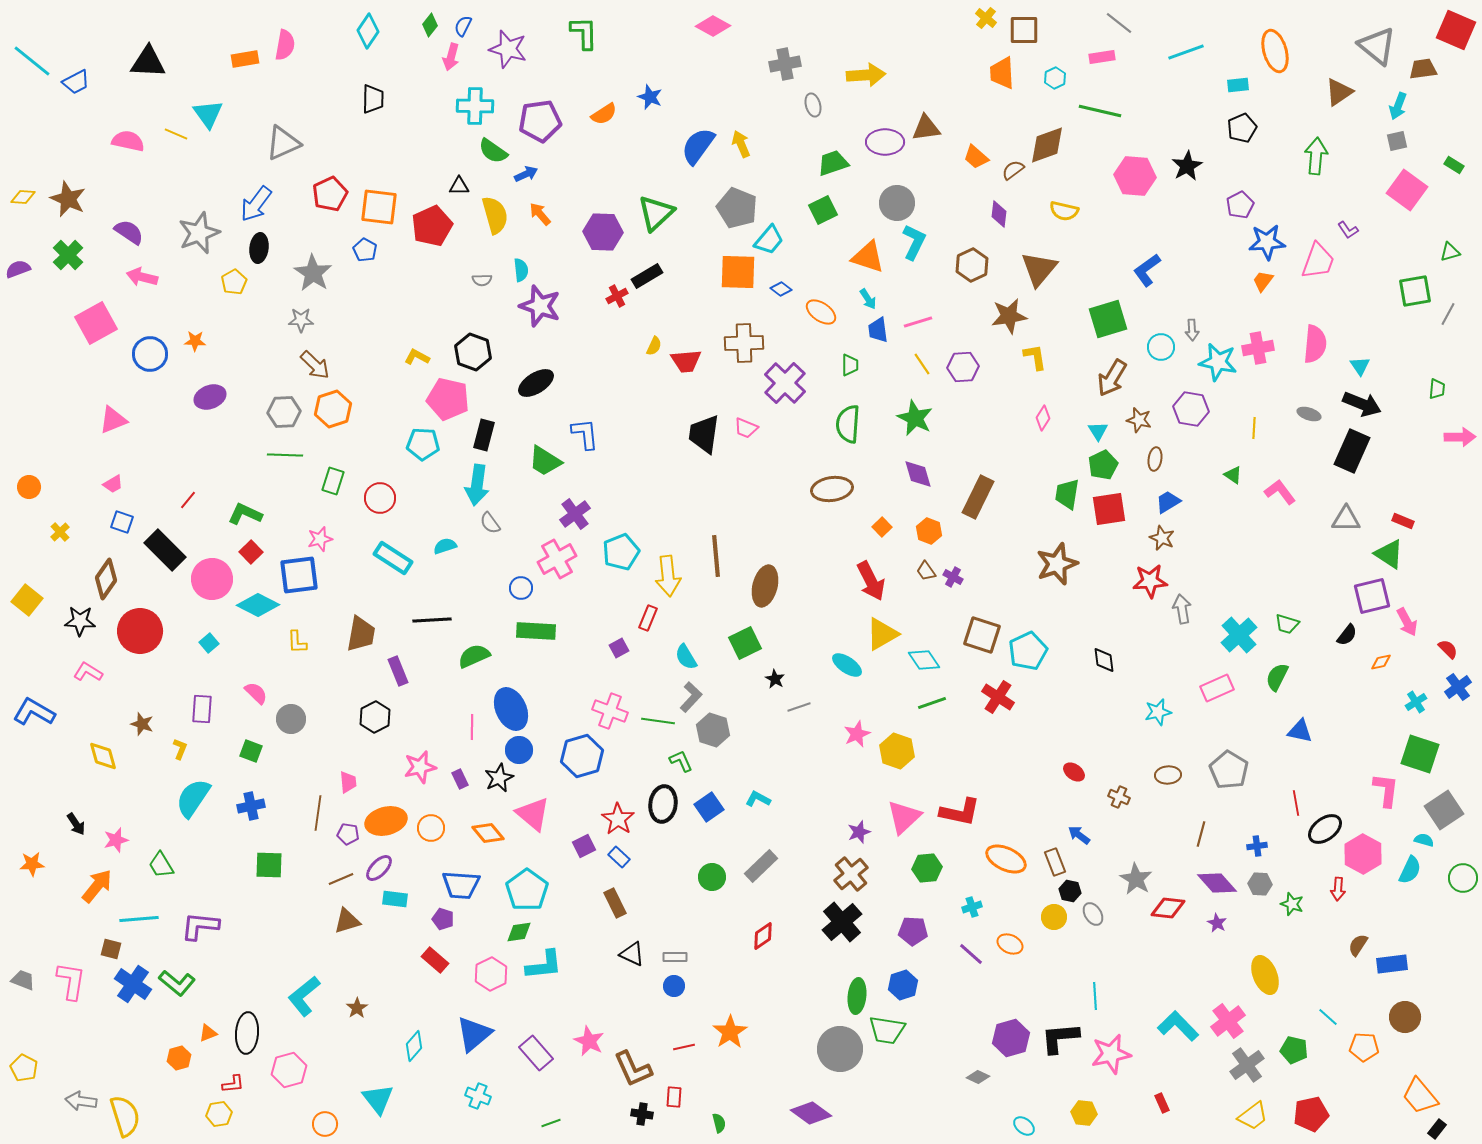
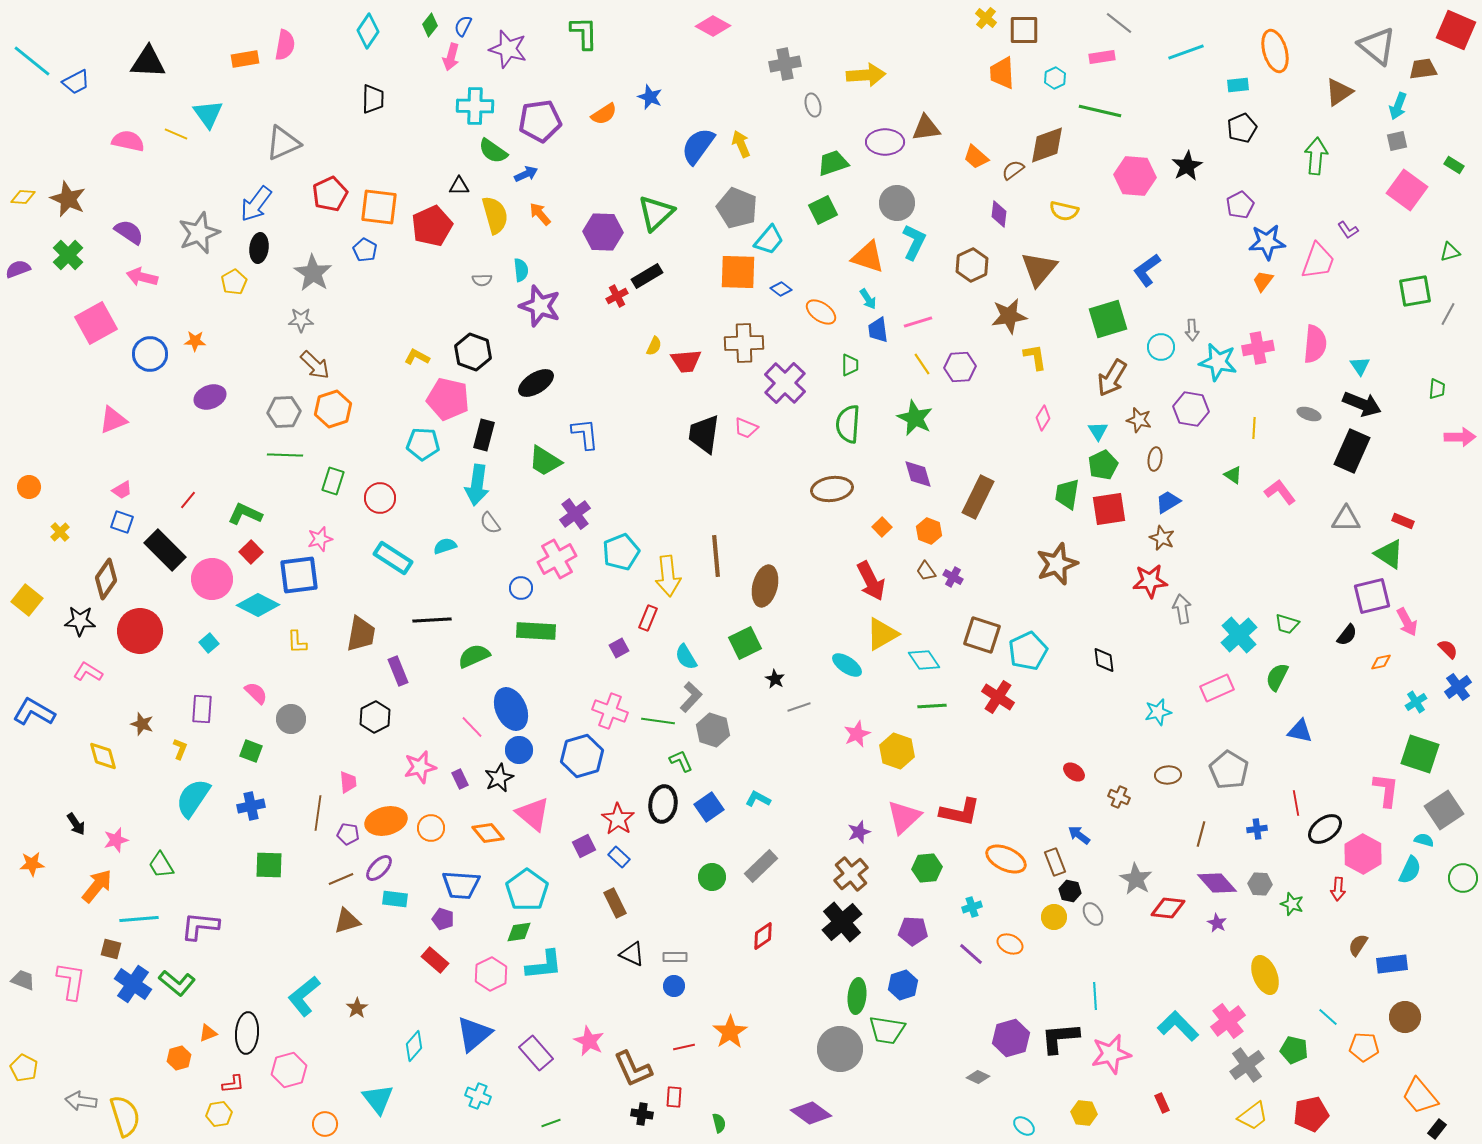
purple hexagon at (963, 367): moved 3 px left
pink trapezoid at (113, 484): moved 9 px right, 6 px down
green line at (932, 703): moved 3 px down; rotated 16 degrees clockwise
pink line at (472, 727): rotated 45 degrees counterclockwise
blue cross at (1257, 846): moved 17 px up
